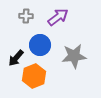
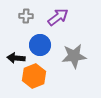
black arrow: rotated 54 degrees clockwise
